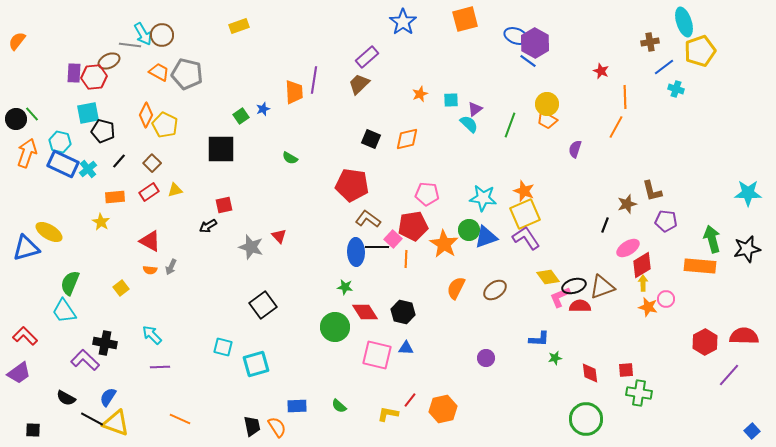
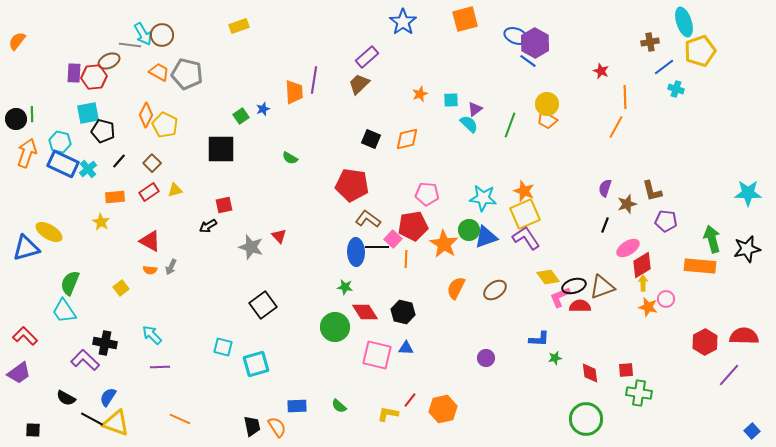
green line at (32, 114): rotated 42 degrees clockwise
purple semicircle at (575, 149): moved 30 px right, 39 px down
